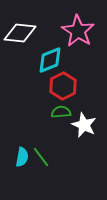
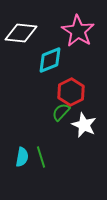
white diamond: moved 1 px right
red hexagon: moved 8 px right, 6 px down
green semicircle: rotated 42 degrees counterclockwise
green line: rotated 20 degrees clockwise
